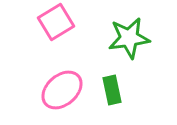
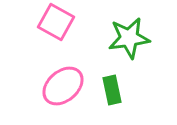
pink square: rotated 30 degrees counterclockwise
pink ellipse: moved 1 px right, 4 px up
